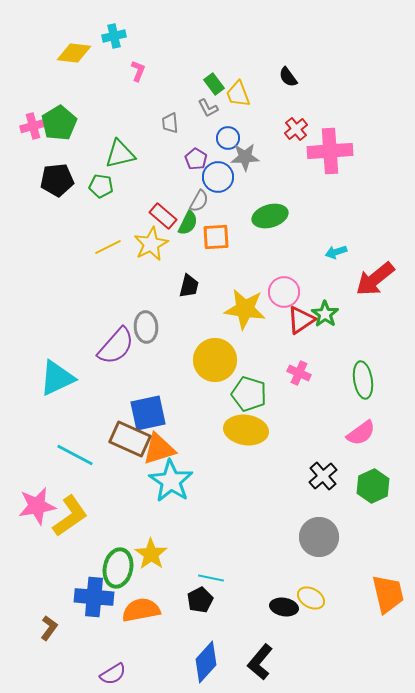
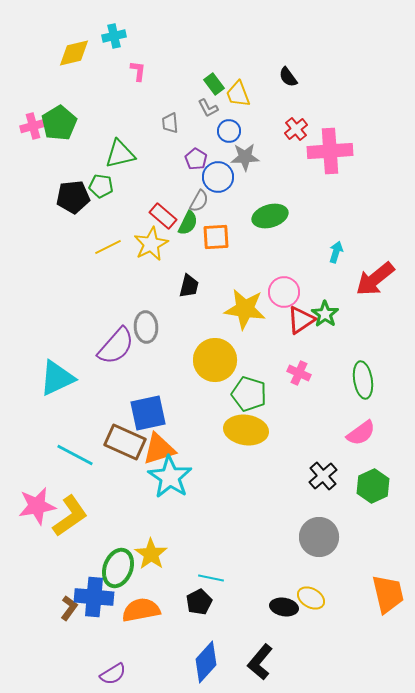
yellow diamond at (74, 53): rotated 20 degrees counterclockwise
pink L-shape at (138, 71): rotated 15 degrees counterclockwise
blue circle at (228, 138): moved 1 px right, 7 px up
black pentagon at (57, 180): moved 16 px right, 17 px down
cyan arrow at (336, 252): rotated 125 degrees clockwise
brown rectangle at (130, 439): moved 5 px left, 3 px down
cyan star at (171, 481): moved 1 px left, 4 px up
green ellipse at (118, 568): rotated 9 degrees clockwise
black pentagon at (200, 600): moved 1 px left, 2 px down
brown L-shape at (49, 628): moved 20 px right, 20 px up
